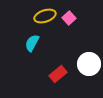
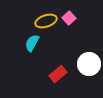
yellow ellipse: moved 1 px right, 5 px down
